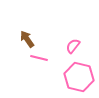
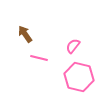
brown arrow: moved 2 px left, 5 px up
